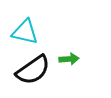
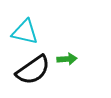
green arrow: moved 2 px left
